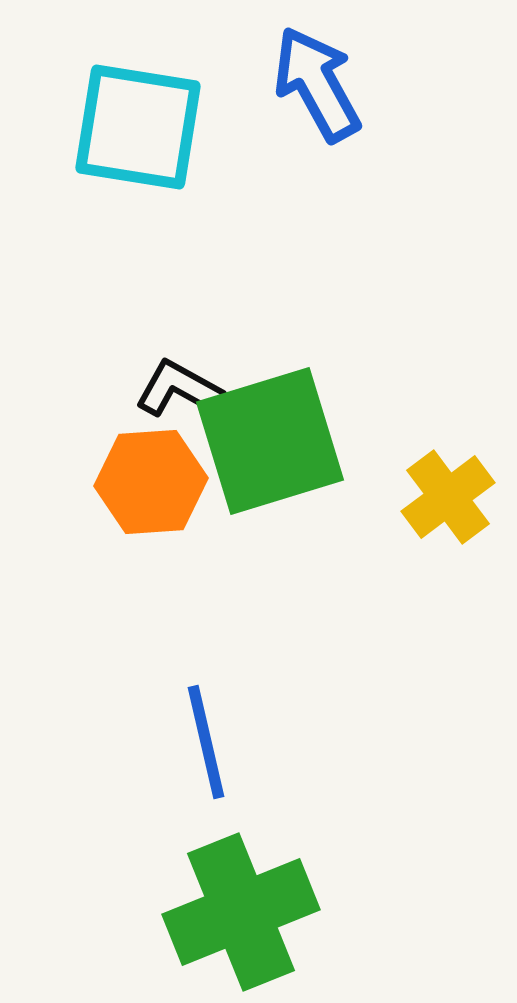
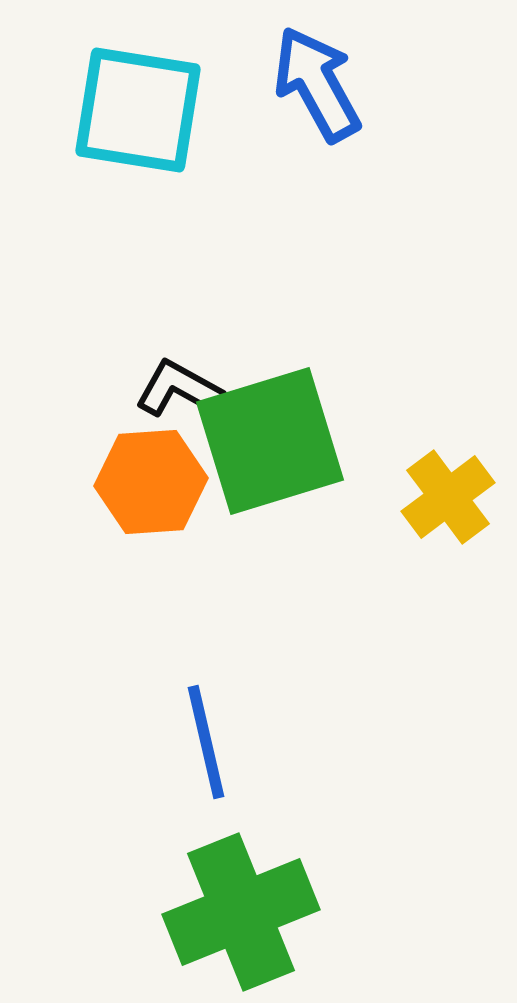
cyan square: moved 17 px up
